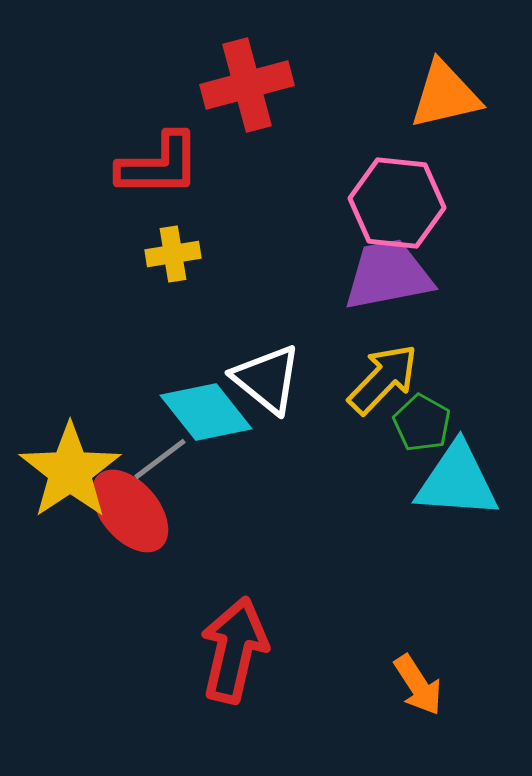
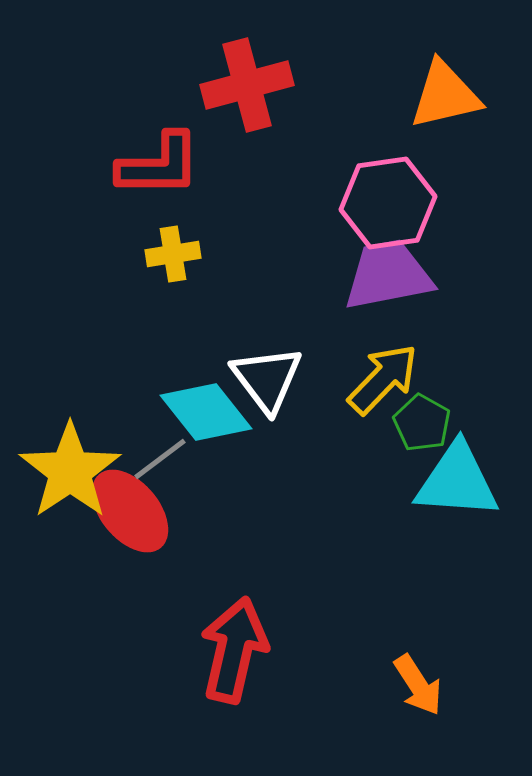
pink hexagon: moved 9 px left; rotated 14 degrees counterclockwise
white triangle: rotated 14 degrees clockwise
